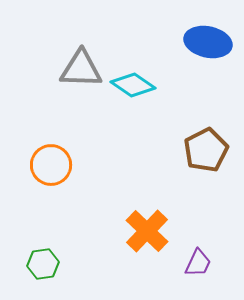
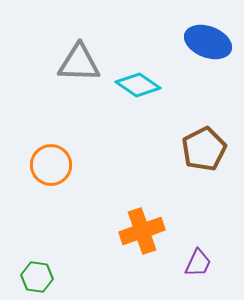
blue ellipse: rotated 9 degrees clockwise
gray triangle: moved 2 px left, 6 px up
cyan diamond: moved 5 px right
brown pentagon: moved 2 px left, 1 px up
orange cross: moved 5 px left; rotated 27 degrees clockwise
green hexagon: moved 6 px left, 13 px down; rotated 16 degrees clockwise
